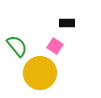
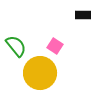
black rectangle: moved 16 px right, 8 px up
green semicircle: moved 1 px left
